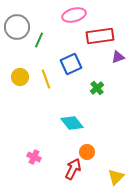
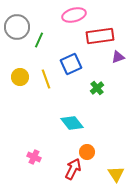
yellow triangle: moved 3 px up; rotated 18 degrees counterclockwise
